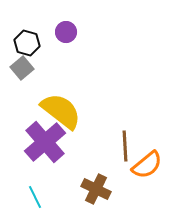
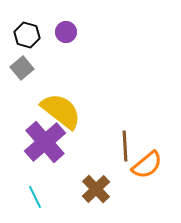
black hexagon: moved 8 px up
brown cross: rotated 20 degrees clockwise
